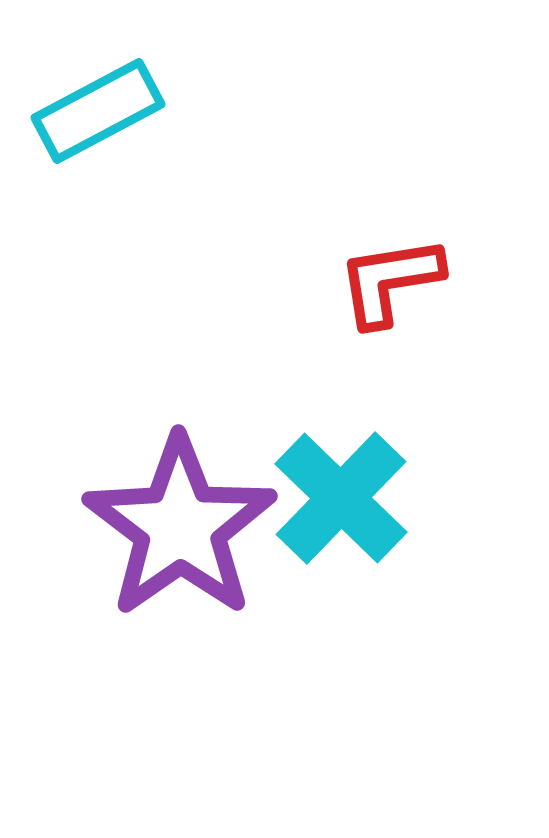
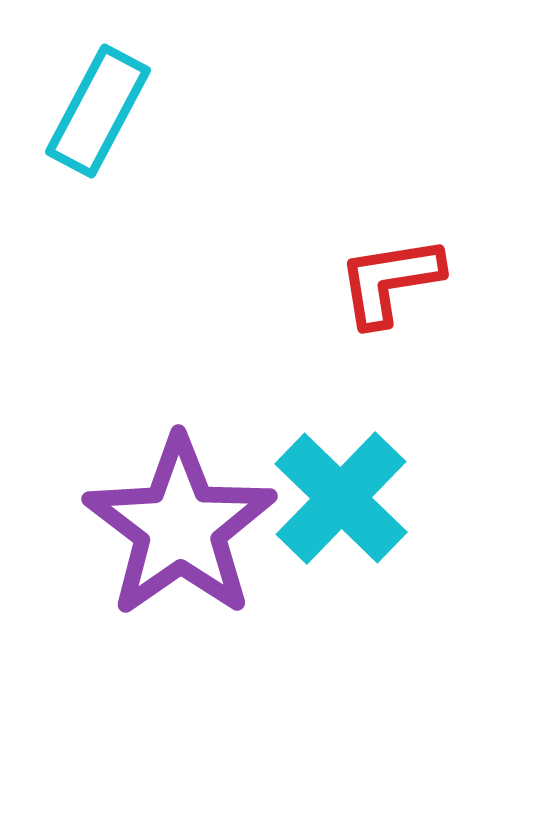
cyan rectangle: rotated 34 degrees counterclockwise
